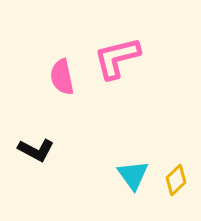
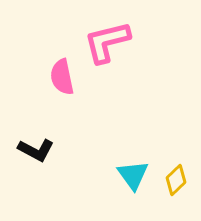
pink L-shape: moved 10 px left, 16 px up
